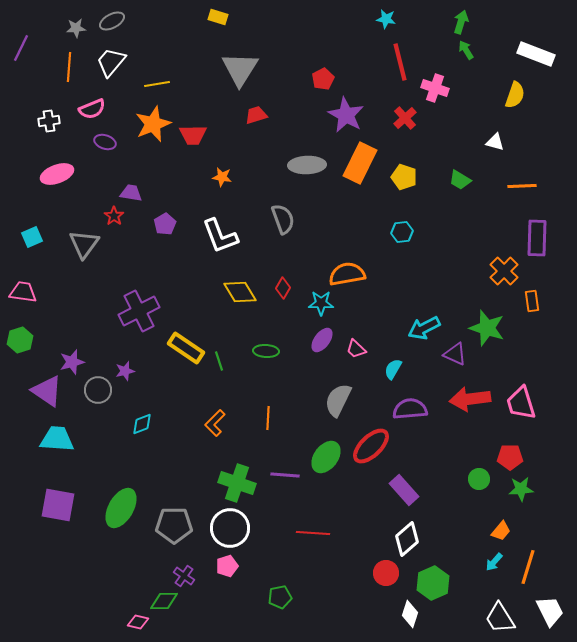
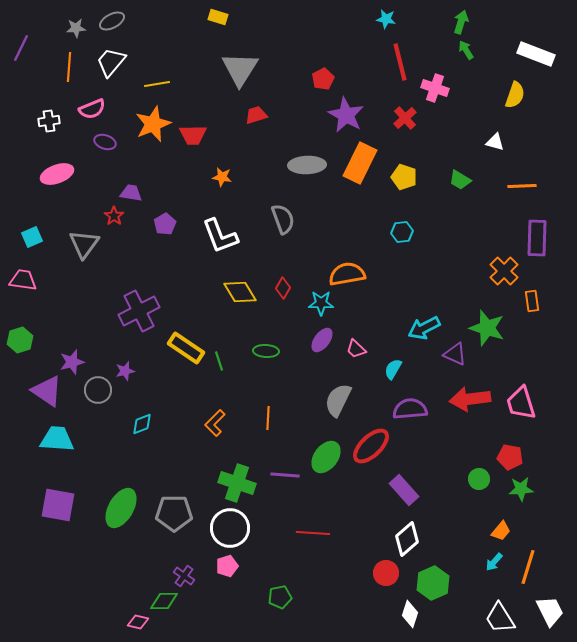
pink trapezoid at (23, 292): moved 12 px up
red pentagon at (510, 457): rotated 10 degrees clockwise
gray pentagon at (174, 525): moved 12 px up
